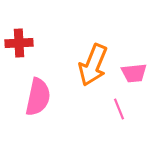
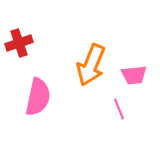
red cross: rotated 16 degrees counterclockwise
orange arrow: moved 2 px left
pink trapezoid: moved 2 px down
